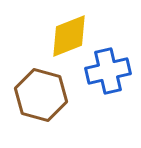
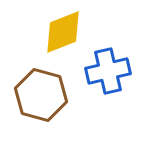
yellow diamond: moved 6 px left, 4 px up
